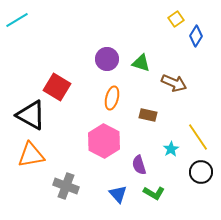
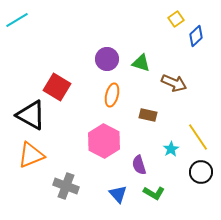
blue diamond: rotated 15 degrees clockwise
orange ellipse: moved 3 px up
orange triangle: rotated 12 degrees counterclockwise
